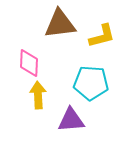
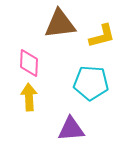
yellow arrow: moved 9 px left, 2 px down
purple triangle: moved 9 px down
